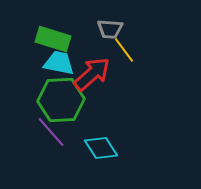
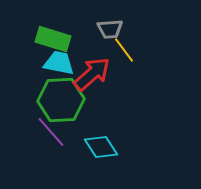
gray trapezoid: rotated 8 degrees counterclockwise
cyan diamond: moved 1 px up
